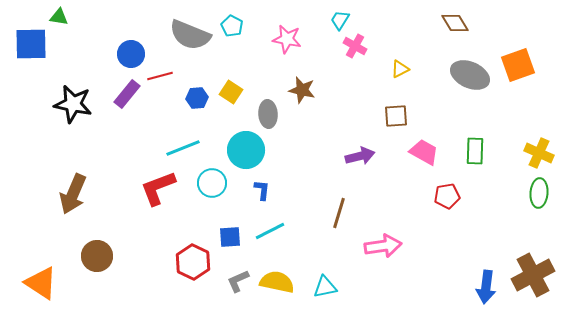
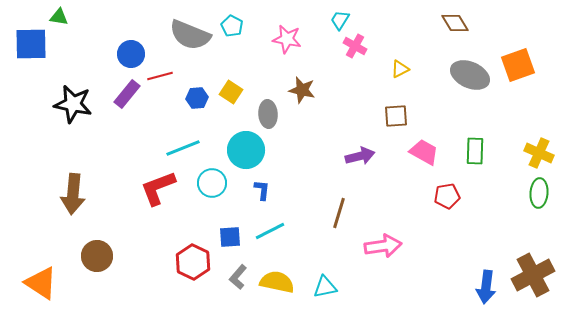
brown arrow at (73, 194): rotated 18 degrees counterclockwise
gray L-shape at (238, 281): moved 4 px up; rotated 25 degrees counterclockwise
